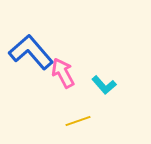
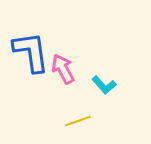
blue L-shape: rotated 33 degrees clockwise
pink arrow: moved 4 px up
